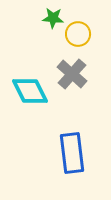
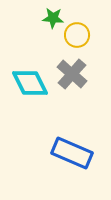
yellow circle: moved 1 px left, 1 px down
cyan diamond: moved 8 px up
blue rectangle: rotated 60 degrees counterclockwise
